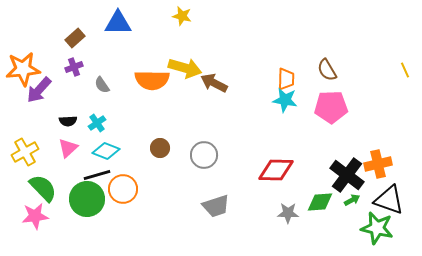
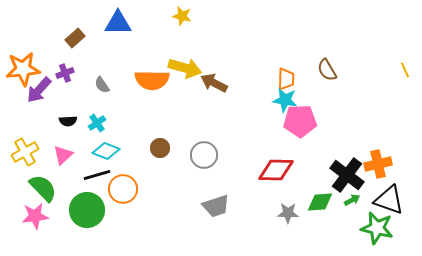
purple cross: moved 9 px left, 6 px down
pink pentagon: moved 31 px left, 14 px down
pink triangle: moved 5 px left, 7 px down
green circle: moved 11 px down
